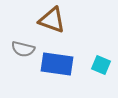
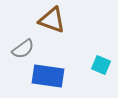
gray semicircle: rotated 50 degrees counterclockwise
blue rectangle: moved 9 px left, 12 px down
